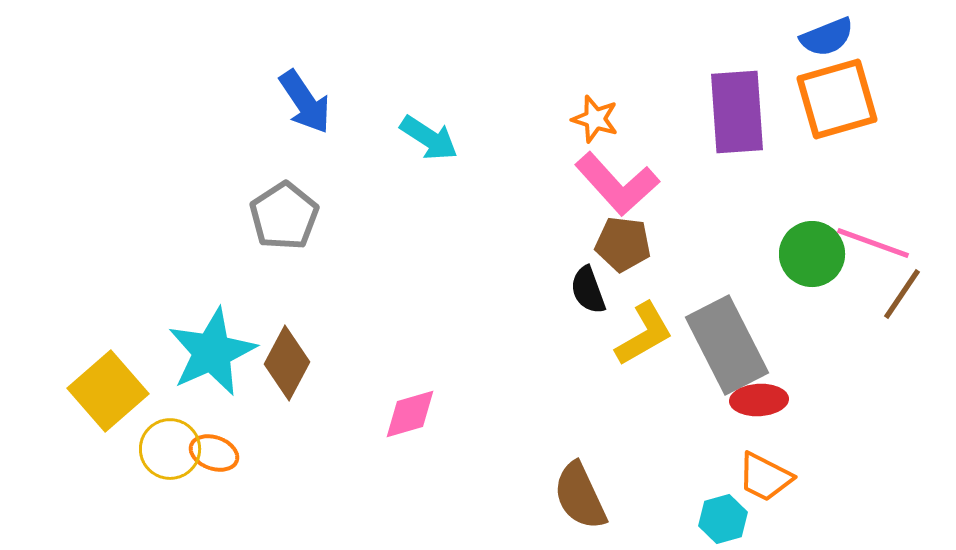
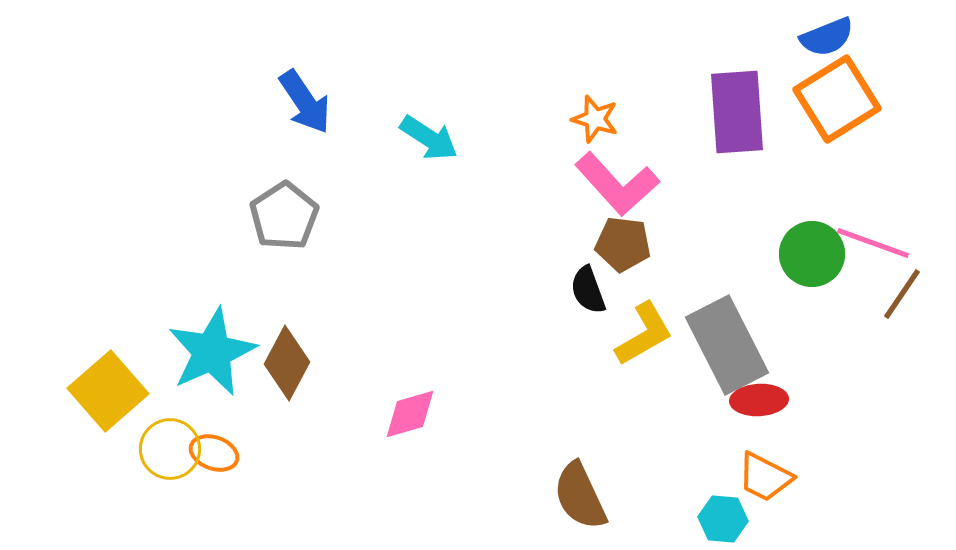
orange square: rotated 16 degrees counterclockwise
cyan hexagon: rotated 21 degrees clockwise
